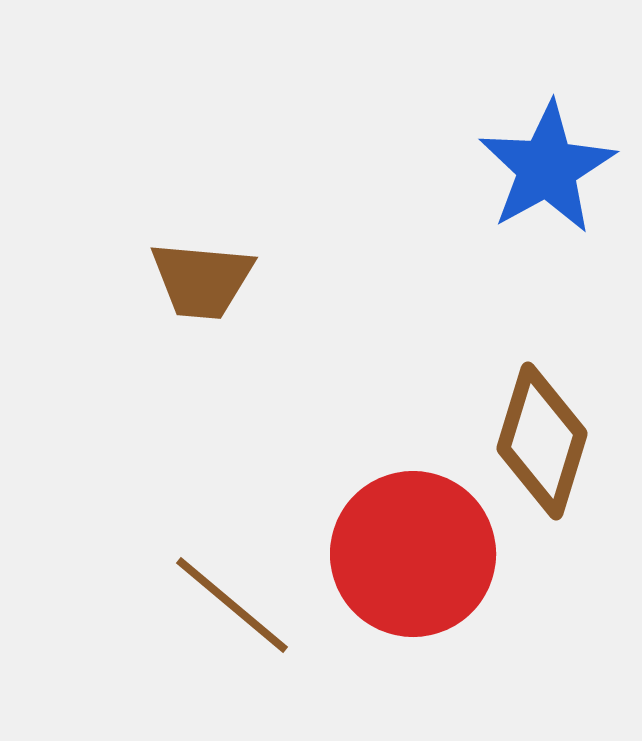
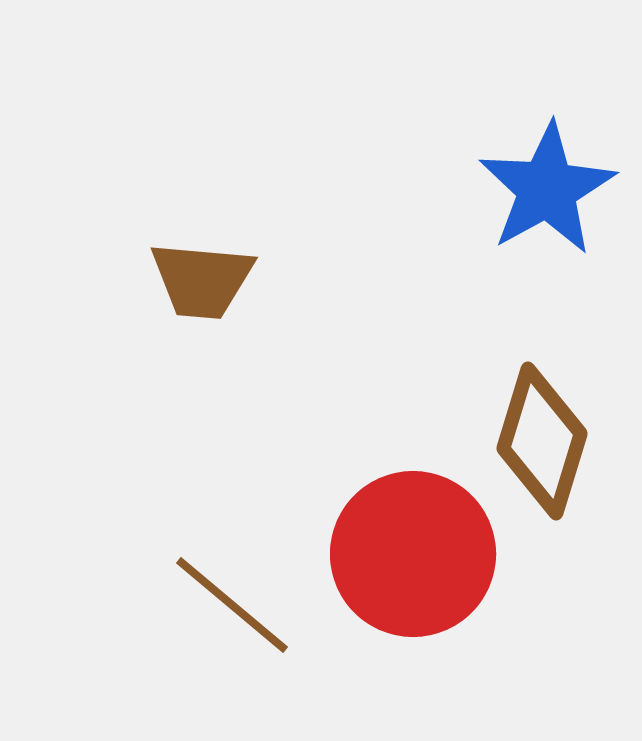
blue star: moved 21 px down
